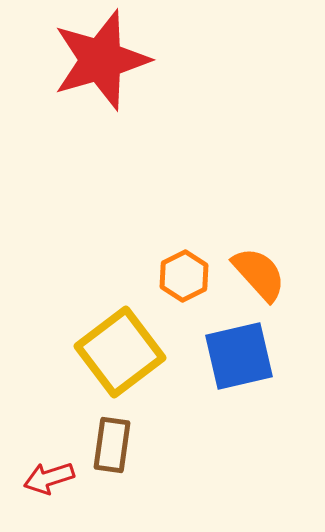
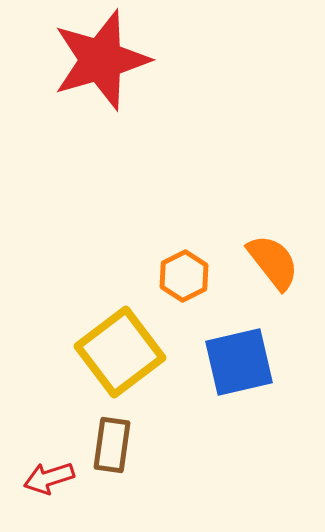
orange semicircle: moved 14 px right, 12 px up; rotated 4 degrees clockwise
blue square: moved 6 px down
